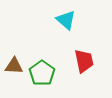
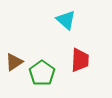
red trapezoid: moved 4 px left, 1 px up; rotated 15 degrees clockwise
brown triangle: moved 4 px up; rotated 36 degrees counterclockwise
